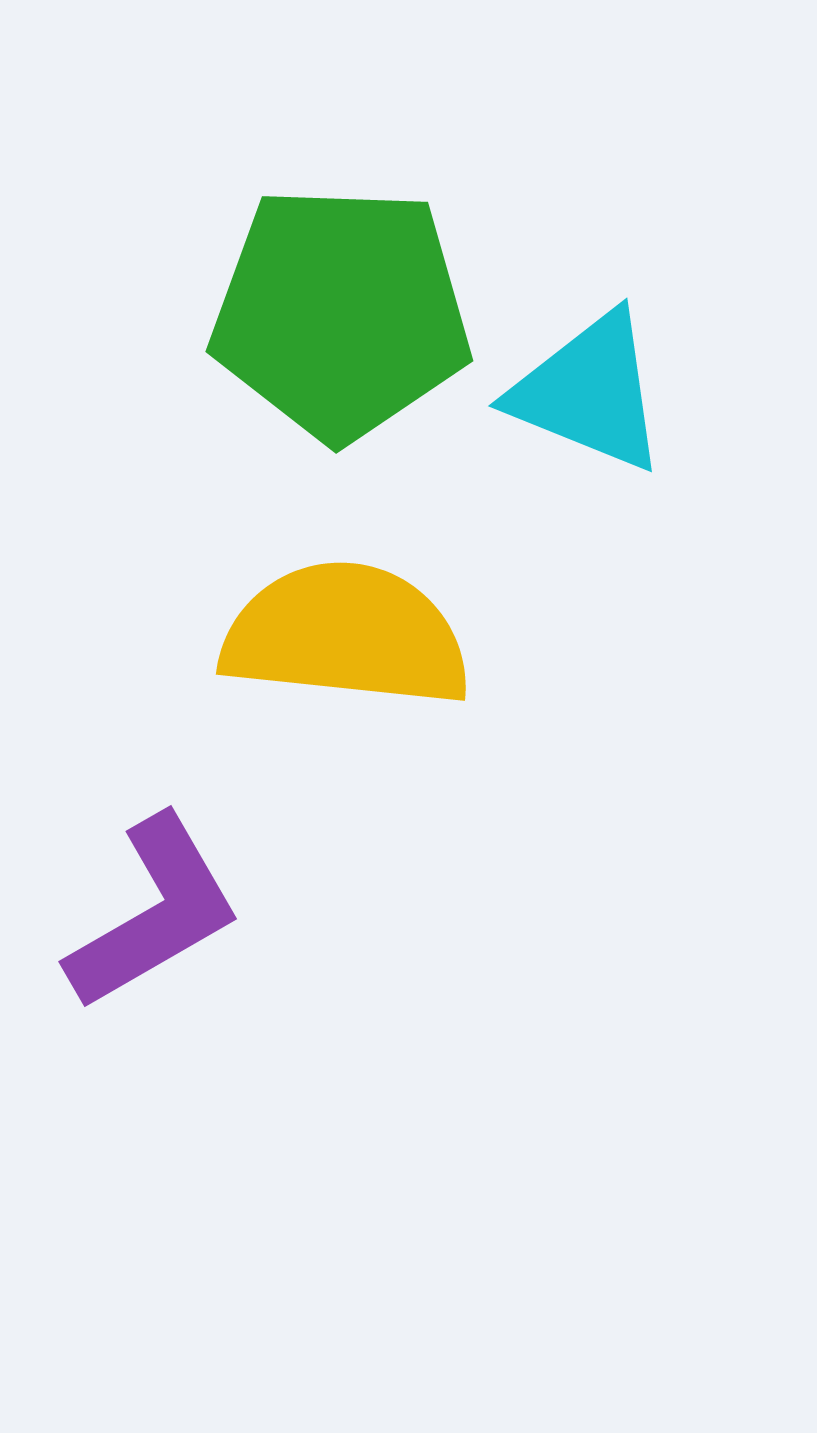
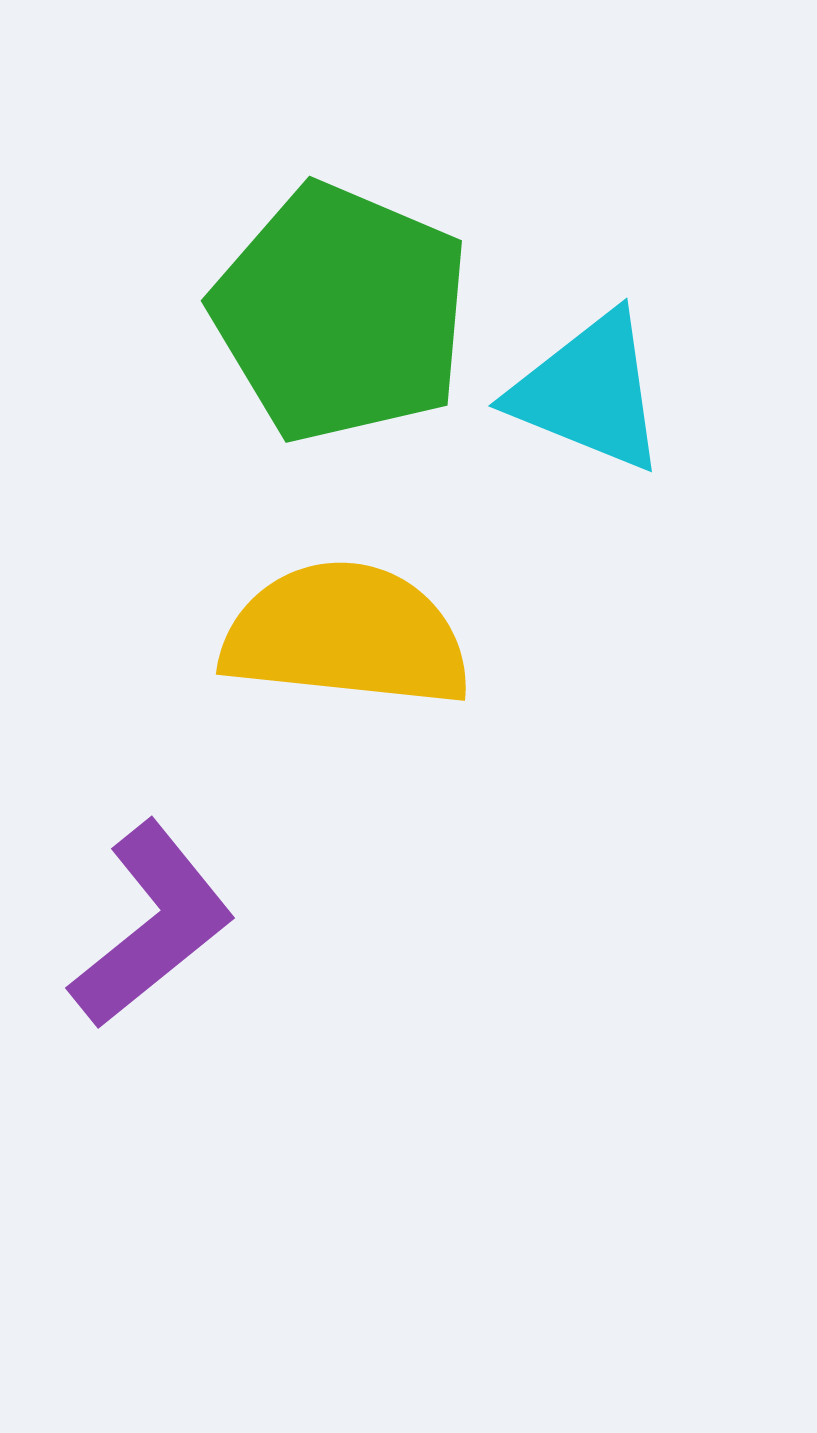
green pentagon: rotated 21 degrees clockwise
purple L-shape: moved 2 px left, 12 px down; rotated 9 degrees counterclockwise
